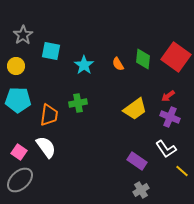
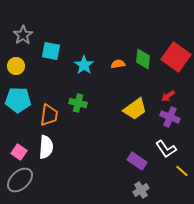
orange semicircle: rotated 112 degrees clockwise
green cross: rotated 24 degrees clockwise
white semicircle: rotated 40 degrees clockwise
